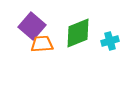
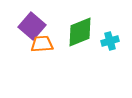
green diamond: moved 2 px right, 1 px up
